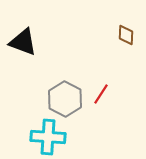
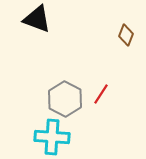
brown diamond: rotated 20 degrees clockwise
black triangle: moved 14 px right, 23 px up
cyan cross: moved 4 px right
